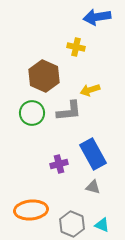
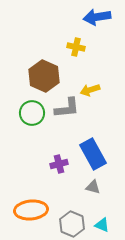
gray L-shape: moved 2 px left, 3 px up
